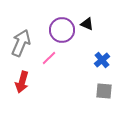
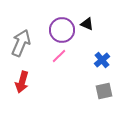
pink line: moved 10 px right, 2 px up
gray square: rotated 18 degrees counterclockwise
